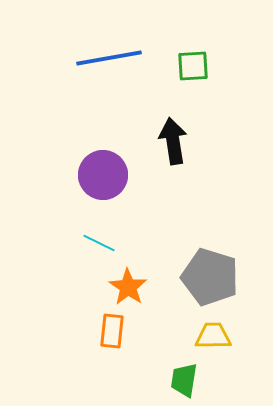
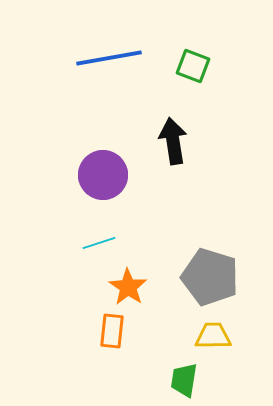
green square: rotated 24 degrees clockwise
cyan line: rotated 44 degrees counterclockwise
